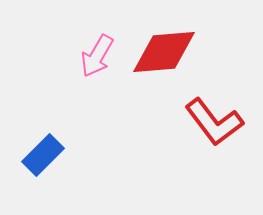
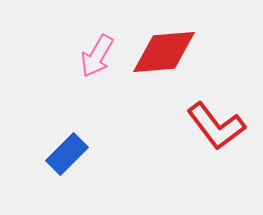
red L-shape: moved 2 px right, 4 px down
blue rectangle: moved 24 px right, 1 px up
